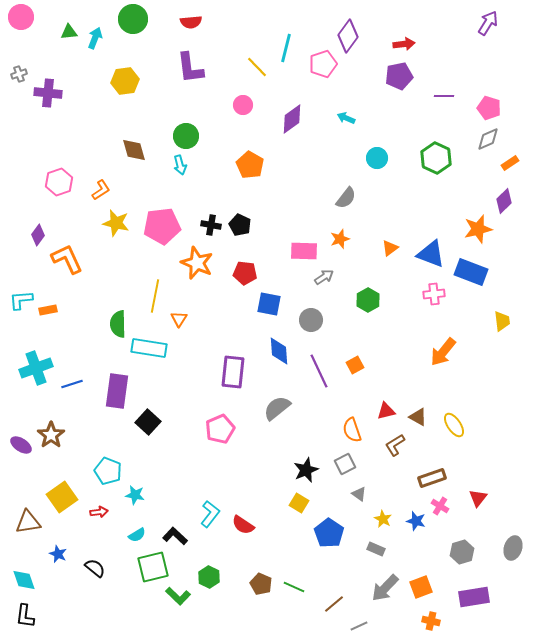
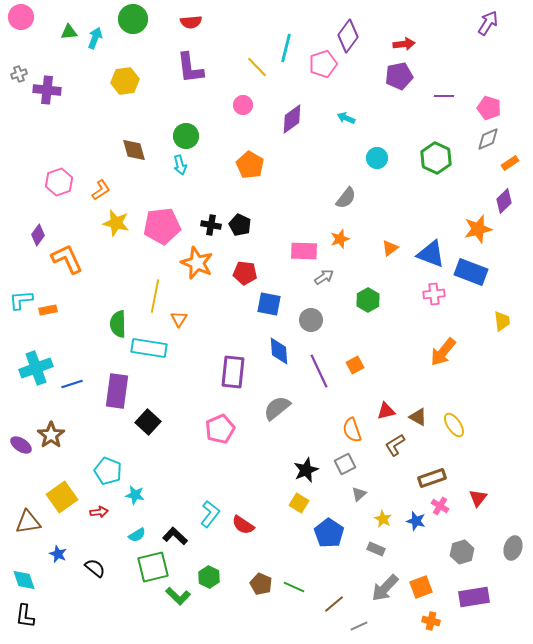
purple cross at (48, 93): moved 1 px left, 3 px up
gray triangle at (359, 494): rotated 42 degrees clockwise
